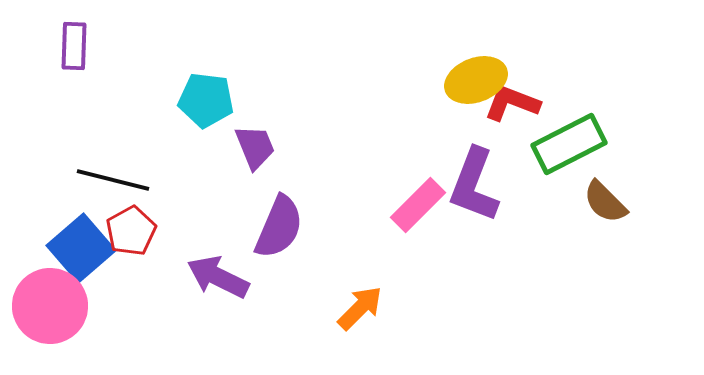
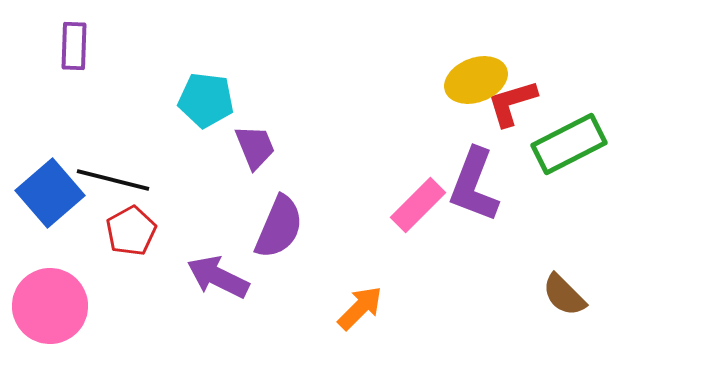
red L-shape: rotated 38 degrees counterclockwise
brown semicircle: moved 41 px left, 93 px down
blue square: moved 31 px left, 55 px up
